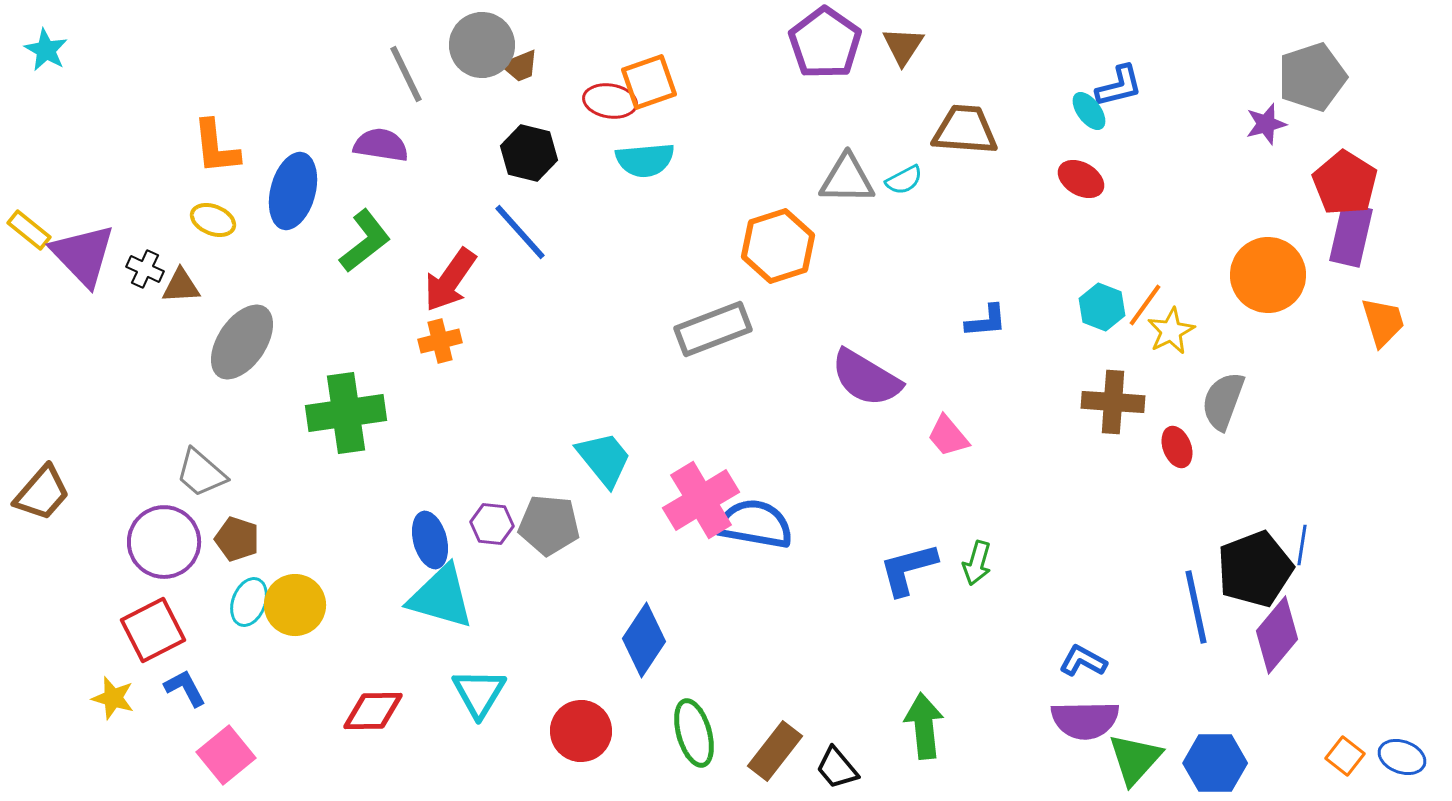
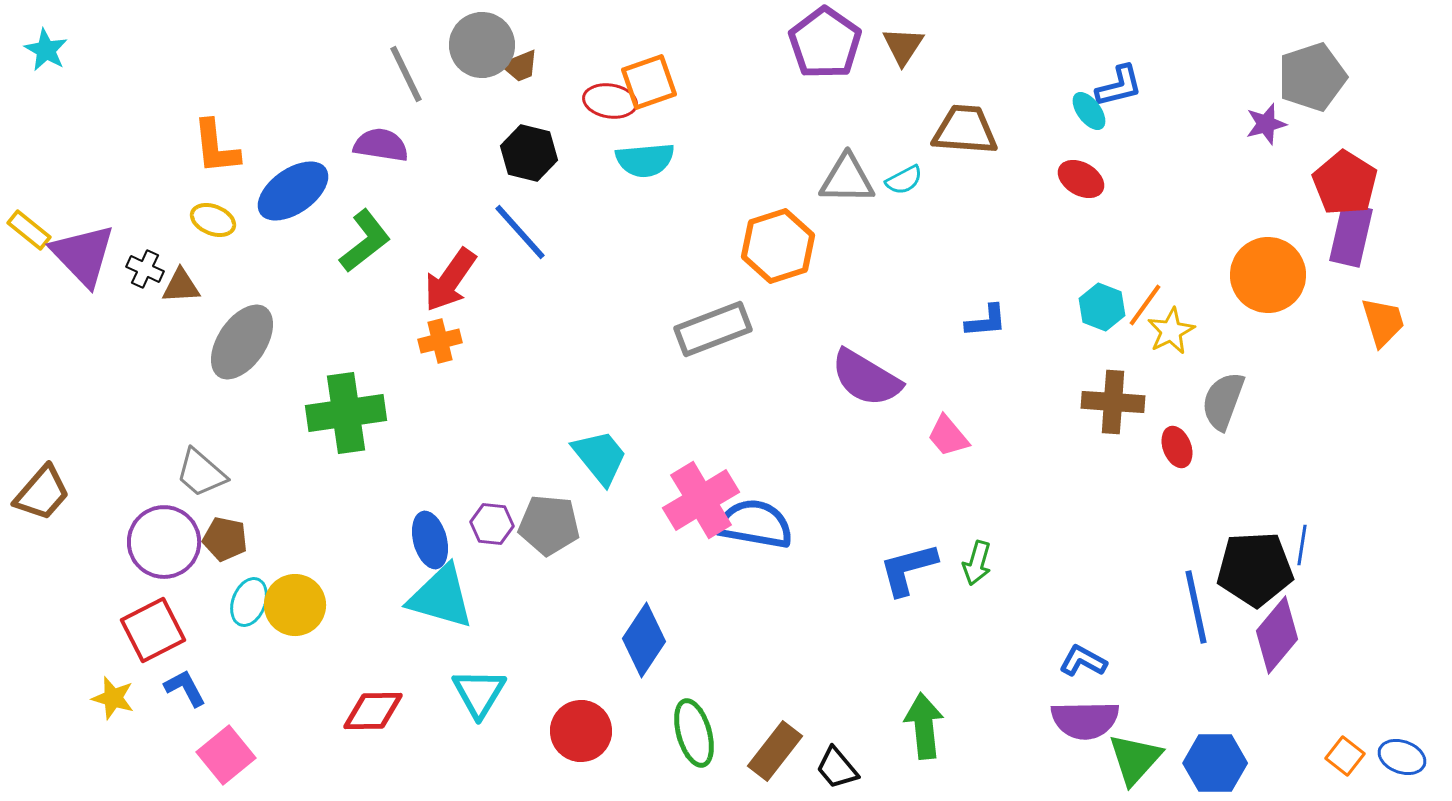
blue ellipse at (293, 191): rotated 40 degrees clockwise
cyan trapezoid at (604, 459): moved 4 px left, 2 px up
brown pentagon at (237, 539): moved 12 px left; rotated 6 degrees counterclockwise
black pentagon at (1255, 569): rotated 18 degrees clockwise
